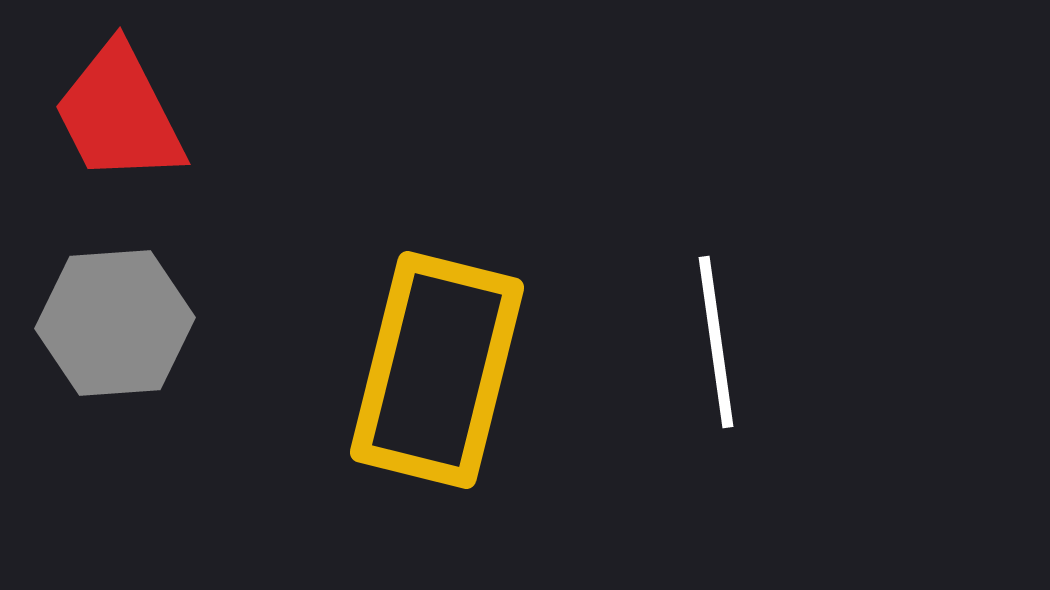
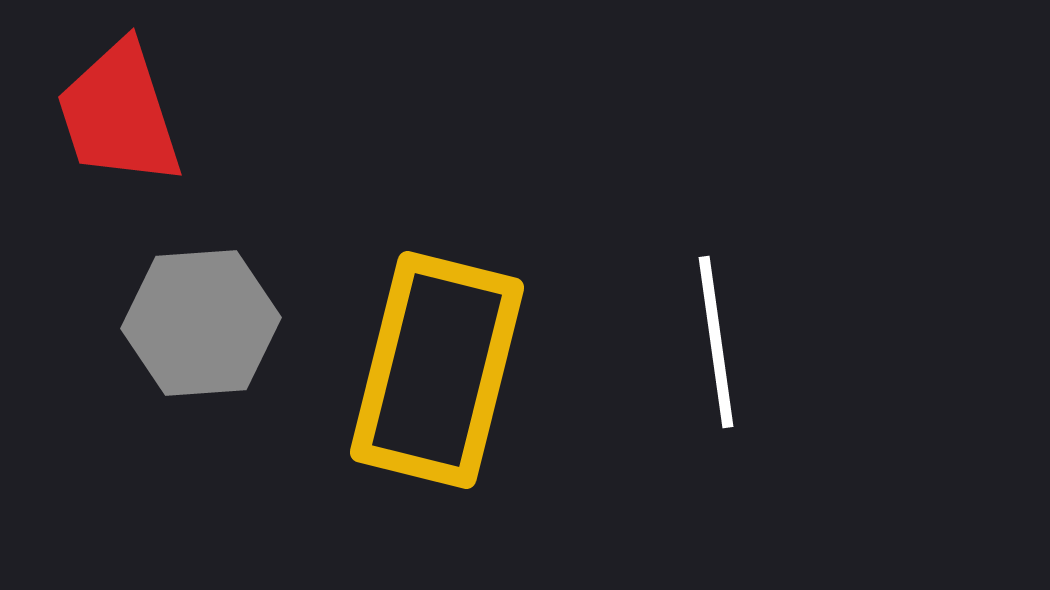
red trapezoid: rotated 9 degrees clockwise
gray hexagon: moved 86 px right
